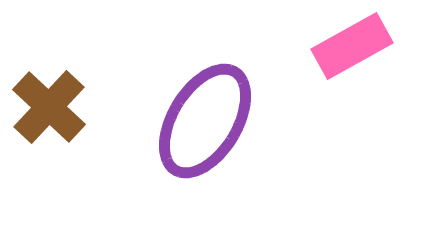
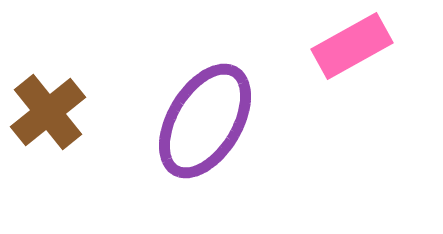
brown cross: moved 1 px left, 5 px down; rotated 8 degrees clockwise
